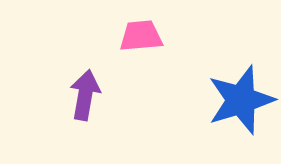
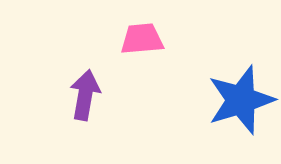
pink trapezoid: moved 1 px right, 3 px down
